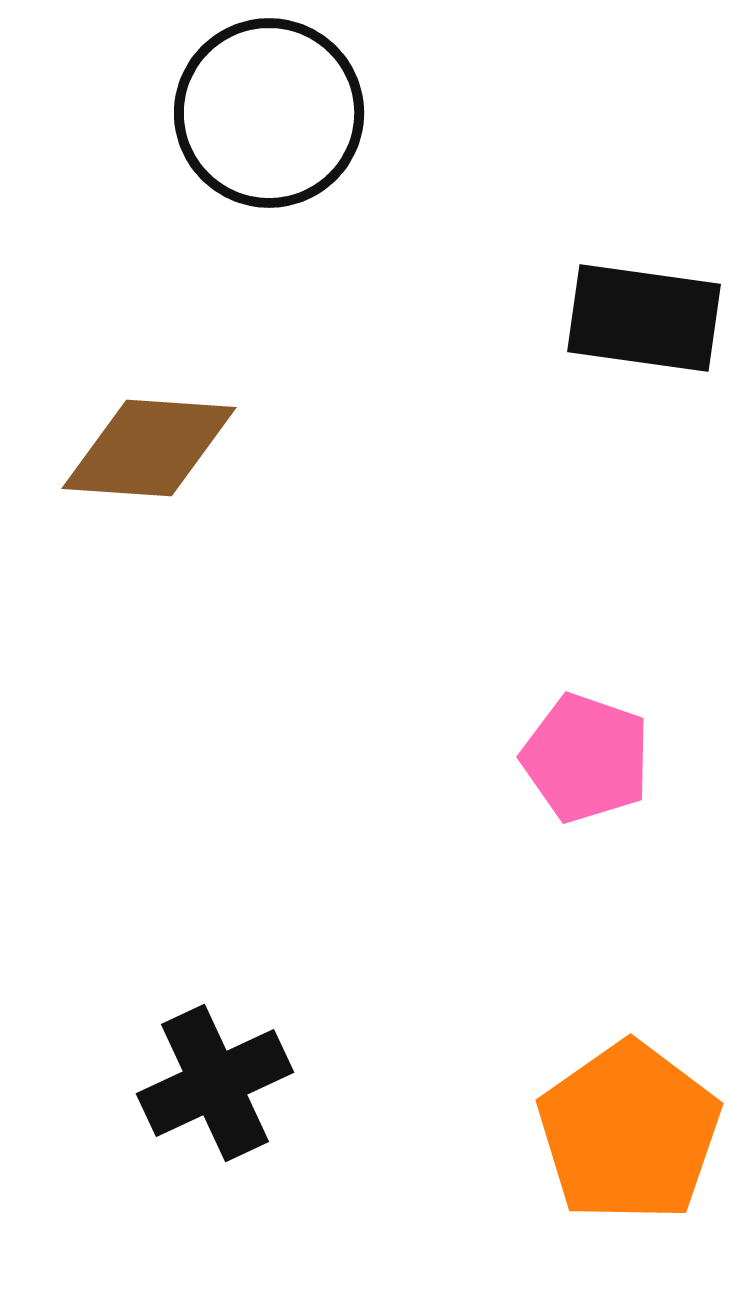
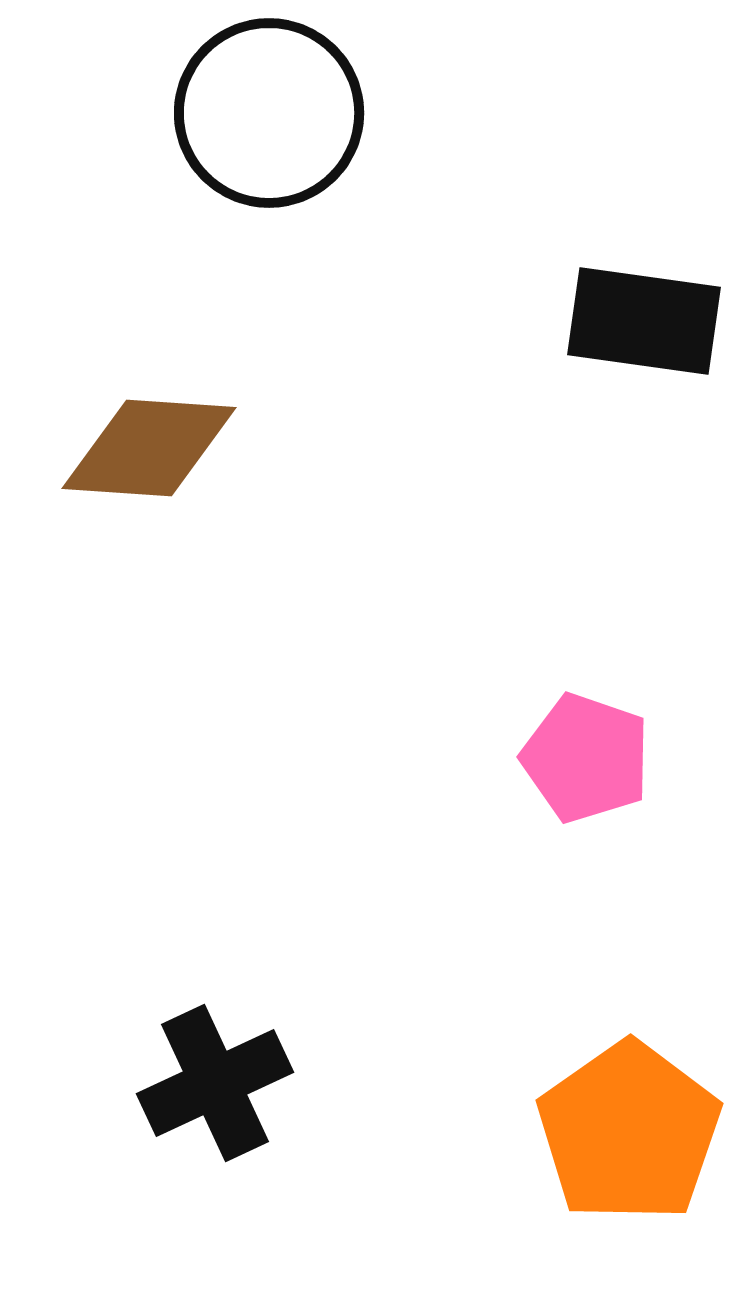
black rectangle: moved 3 px down
